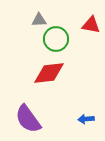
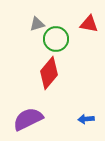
gray triangle: moved 2 px left, 4 px down; rotated 14 degrees counterclockwise
red triangle: moved 2 px left, 1 px up
red diamond: rotated 44 degrees counterclockwise
purple semicircle: rotated 100 degrees clockwise
